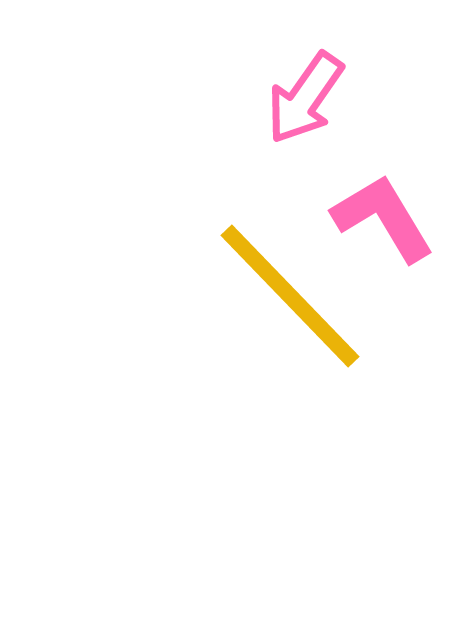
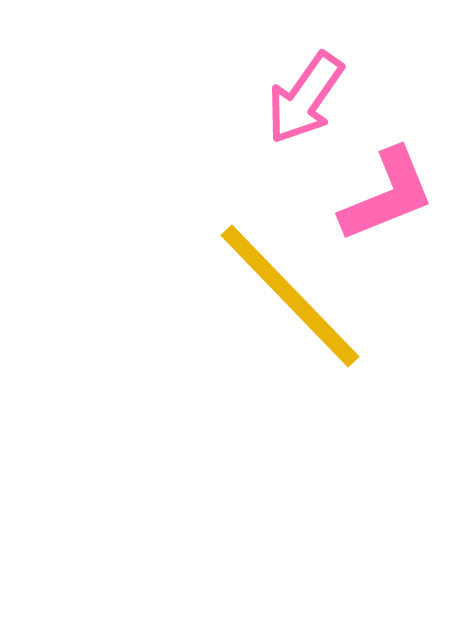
pink L-shape: moved 4 px right, 23 px up; rotated 99 degrees clockwise
